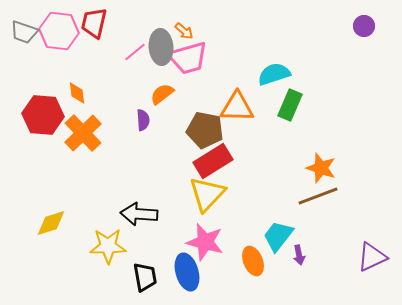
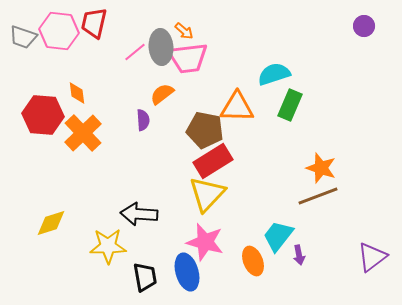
gray trapezoid: moved 1 px left, 5 px down
pink trapezoid: rotated 9 degrees clockwise
purple triangle: rotated 12 degrees counterclockwise
